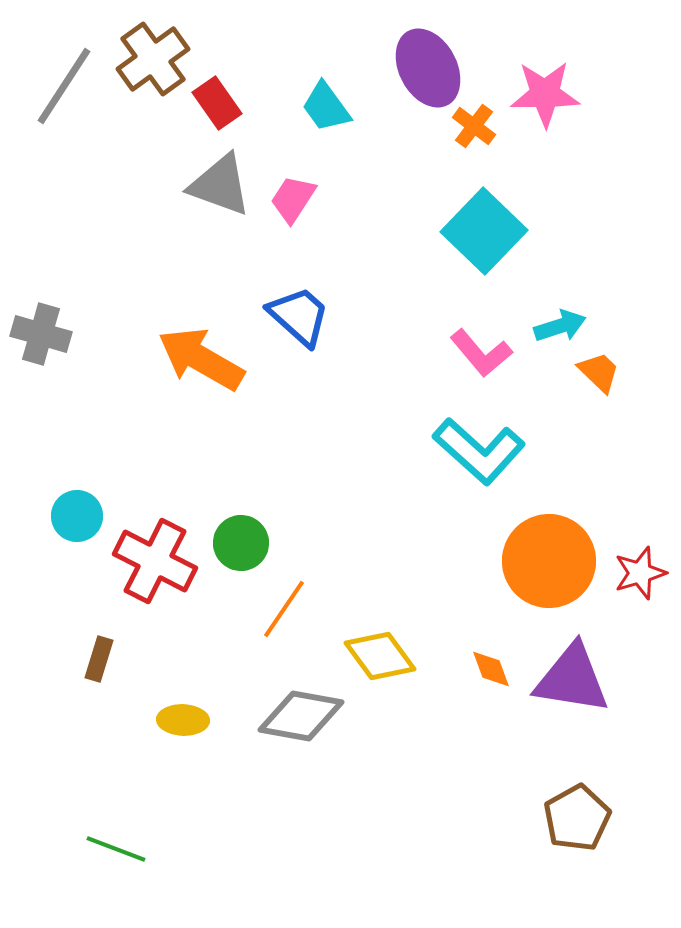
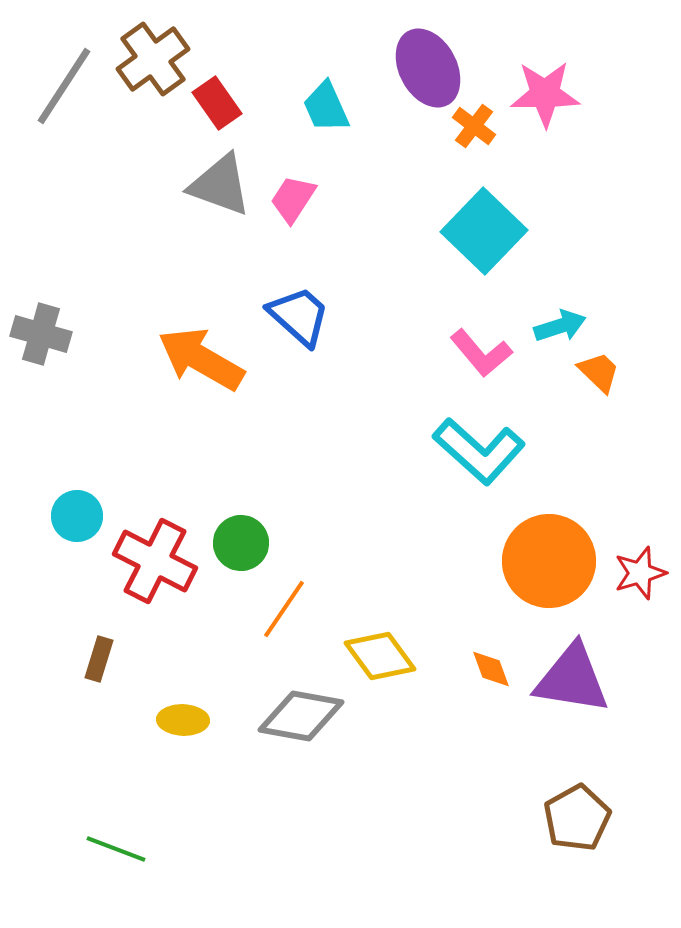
cyan trapezoid: rotated 12 degrees clockwise
